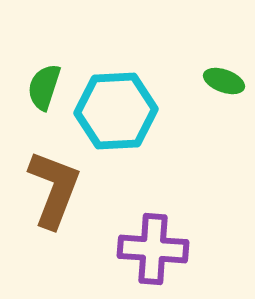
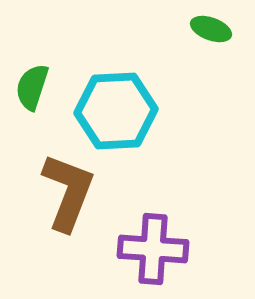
green ellipse: moved 13 px left, 52 px up
green semicircle: moved 12 px left
brown L-shape: moved 14 px right, 3 px down
